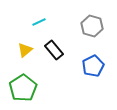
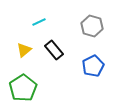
yellow triangle: moved 1 px left
